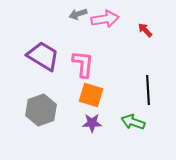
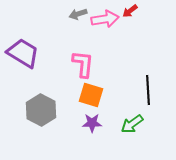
red arrow: moved 15 px left, 19 px up; rotated 84 degrees counterclockwise
purple trapezoid: moved 20 px left, 3 px up
gray hexagon: rotated 12 degrees counterclockwise
green arrow: moved 1 px left, 2 px down; rotated 55 degrees counterclockwise
